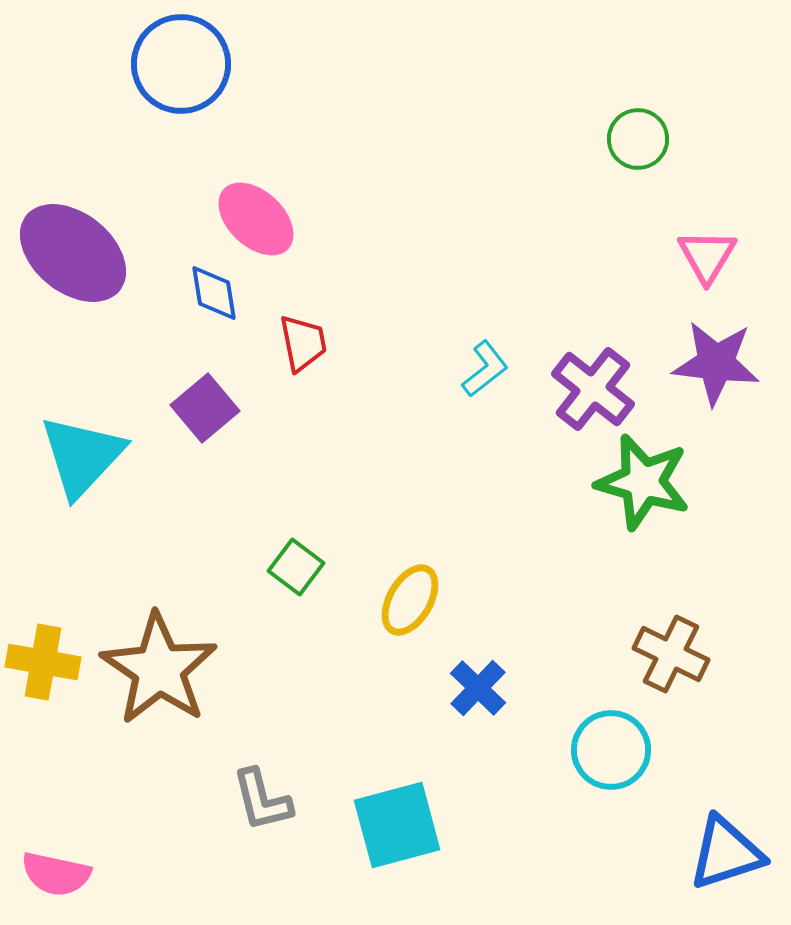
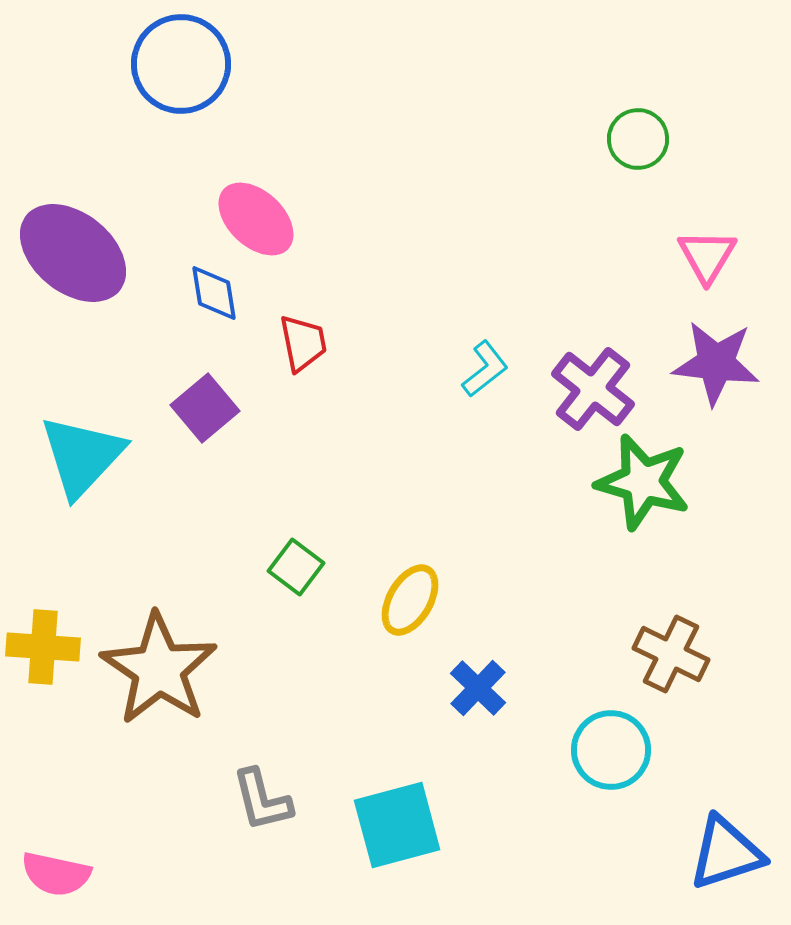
yellow cross: moved 15 px up; rotated 6 degrees counterclockwise
